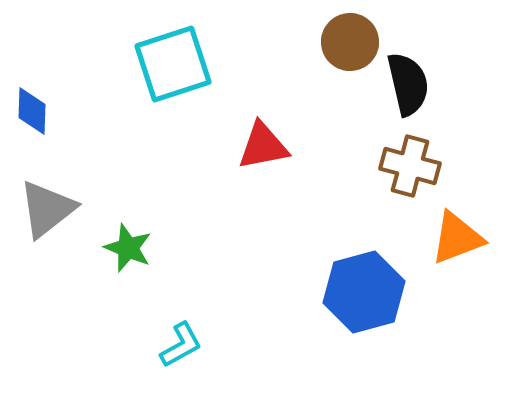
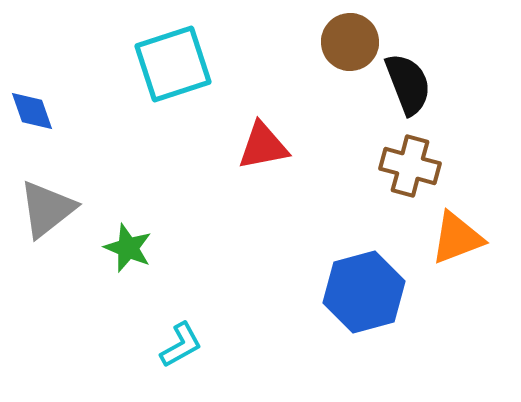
black semicircle: rotated 8 degrees counterclockwise
blue diamond: rotated 21 degrees counterclockwise
